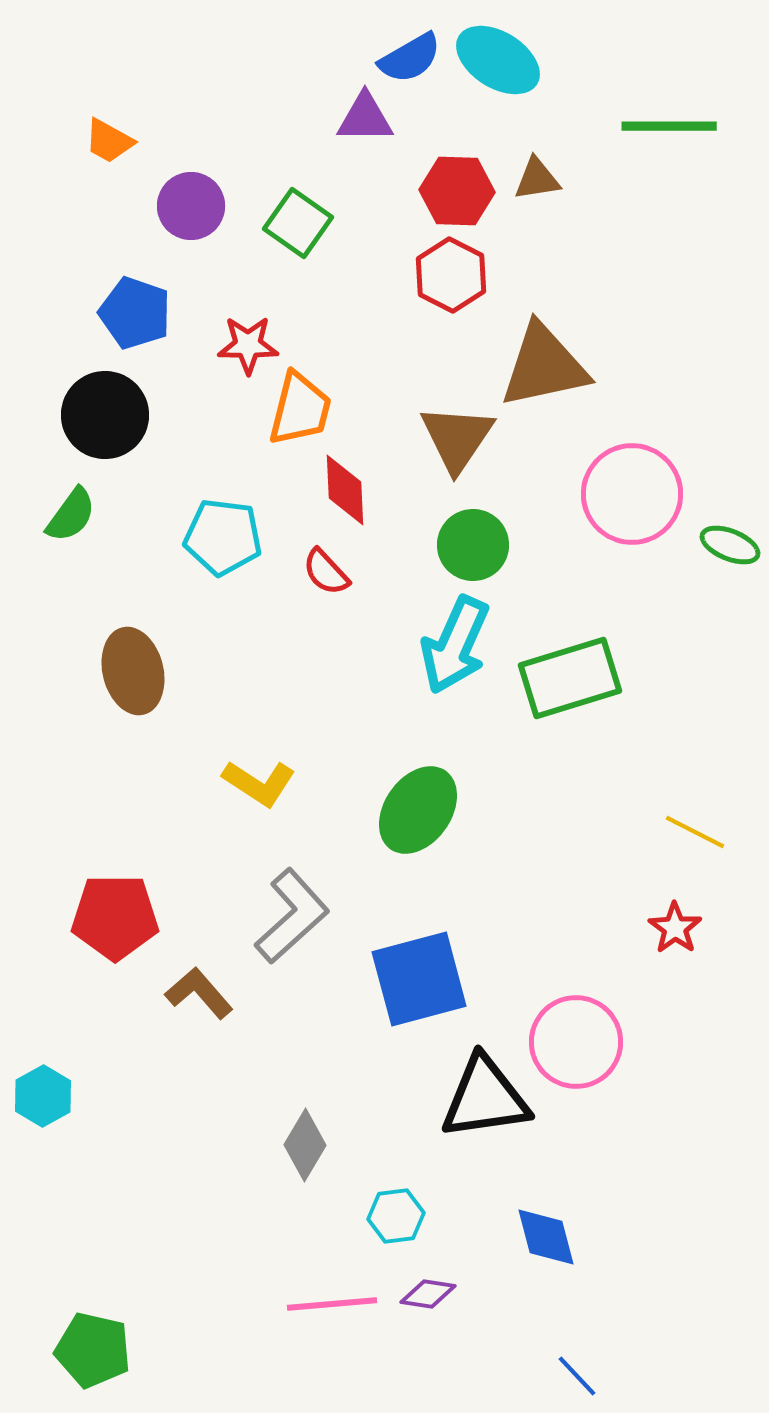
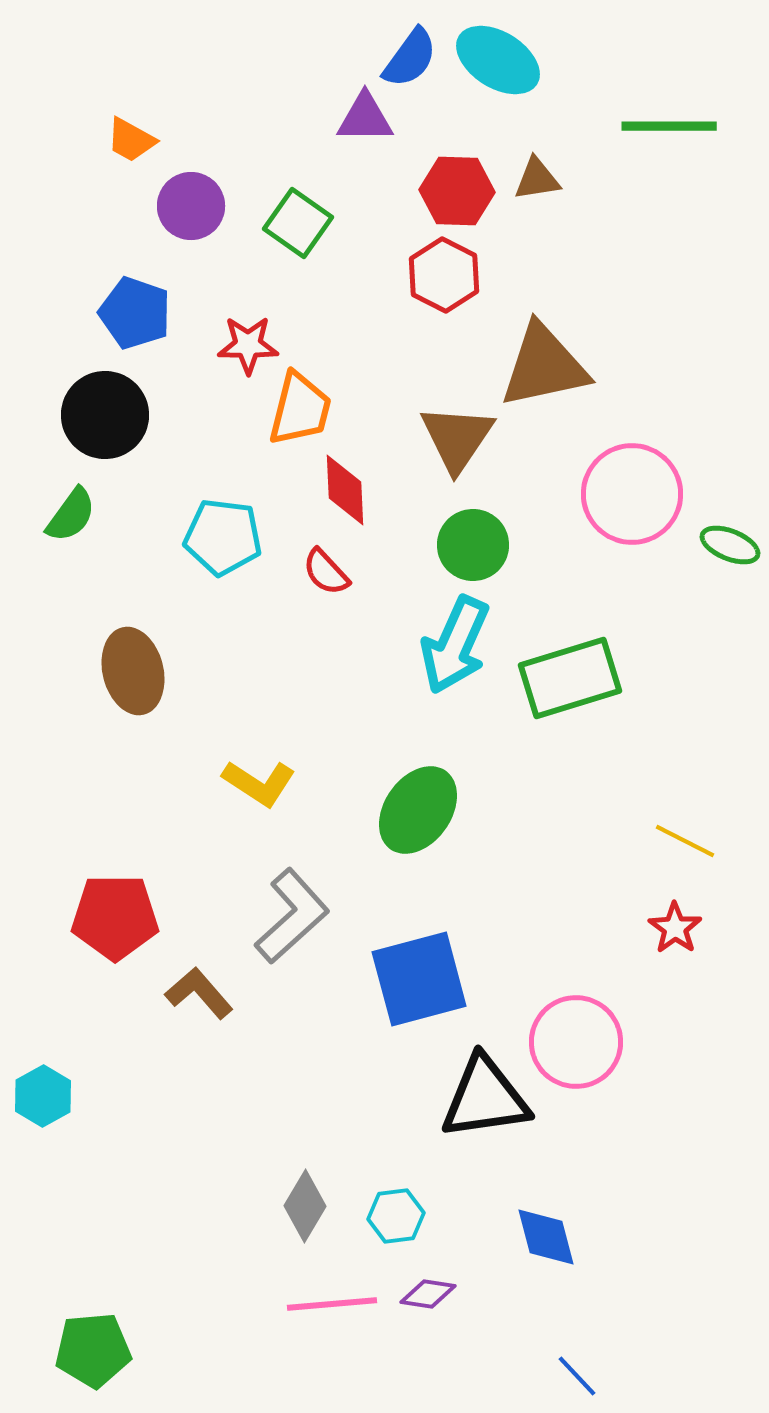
blue semicircle at (410, 58): rotated 24 degrees counterclockwise
orange trapezoid at (109, 141): moved 22 px right, 1 px up
red hexagon at (451, 275): moved 7 px left
yellow line at (695, 832): moved 10 px left, 9 px down
gray diamond at (305, 1145): moved 61 px down
green pentagon at (93, 1350): rotated 18 degrees counterclockwise
